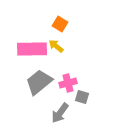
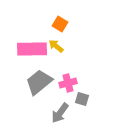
gray square: moved 2 px down
